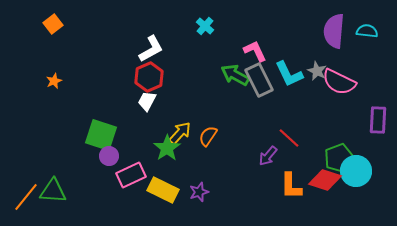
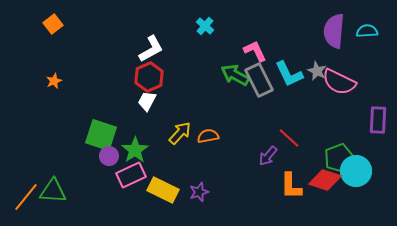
cyan semicircle: rotated 10 degrees counterclockwise
orange semicircle: rotated 45 degrees clockwise
green star: moved 32 px left, 2 px down
